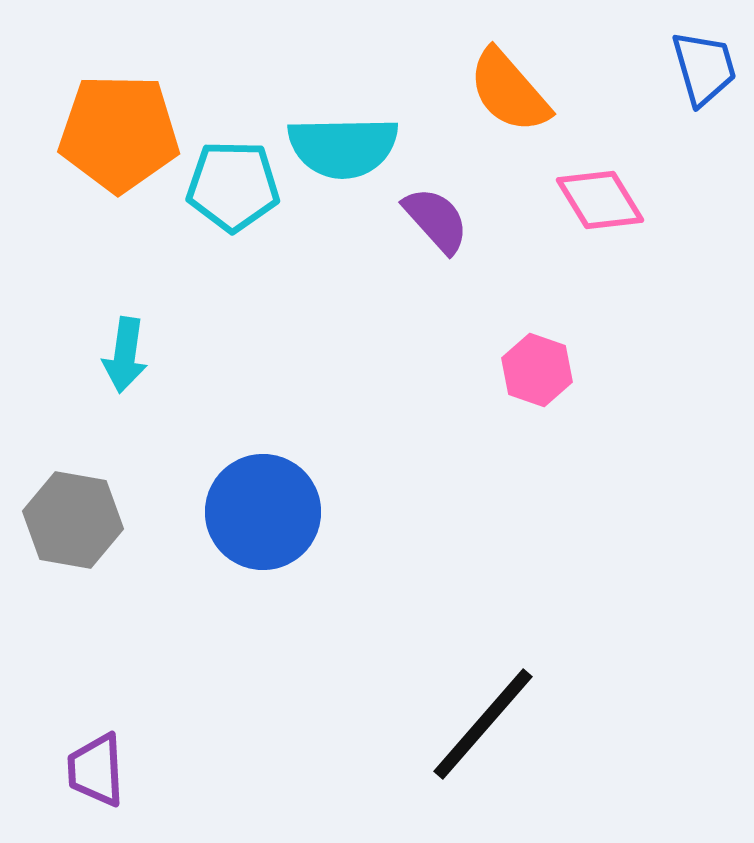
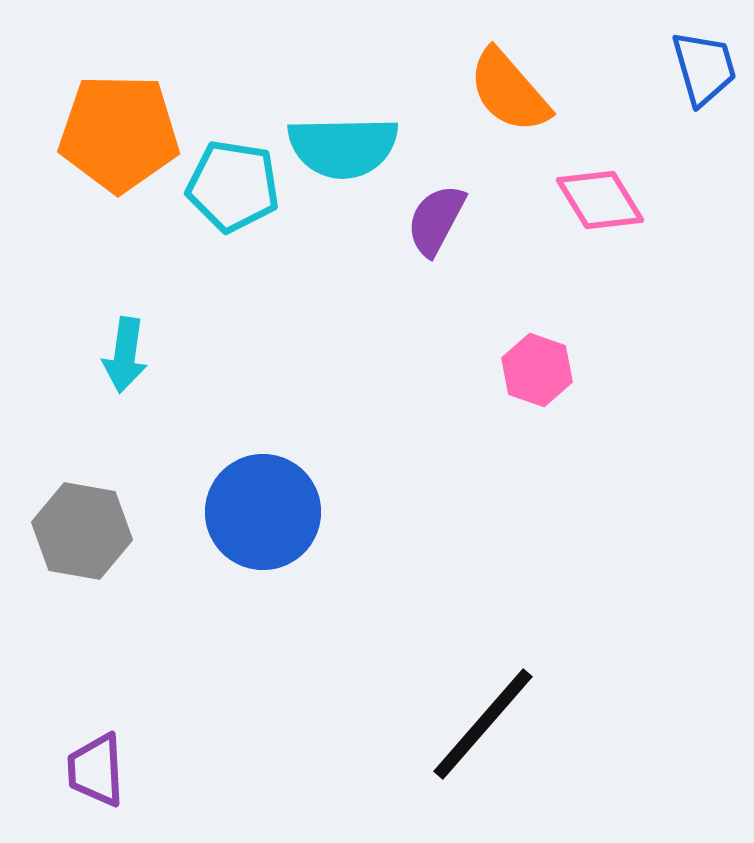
cyan pentagon: rotated 8 degrees clockwise
purple semicircle: rotated 110 degrees counterclockwise
gray hexagon: moved 9 px right, 11 px down
